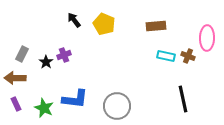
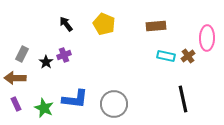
black arrow: moved 8 px left, 4 px down
brown cross: rotated 32 degrees clockwise
gray circle: moved 3 px left, 2 px up
